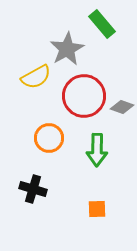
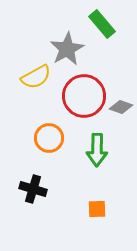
gray diamond: moved 1 px left
